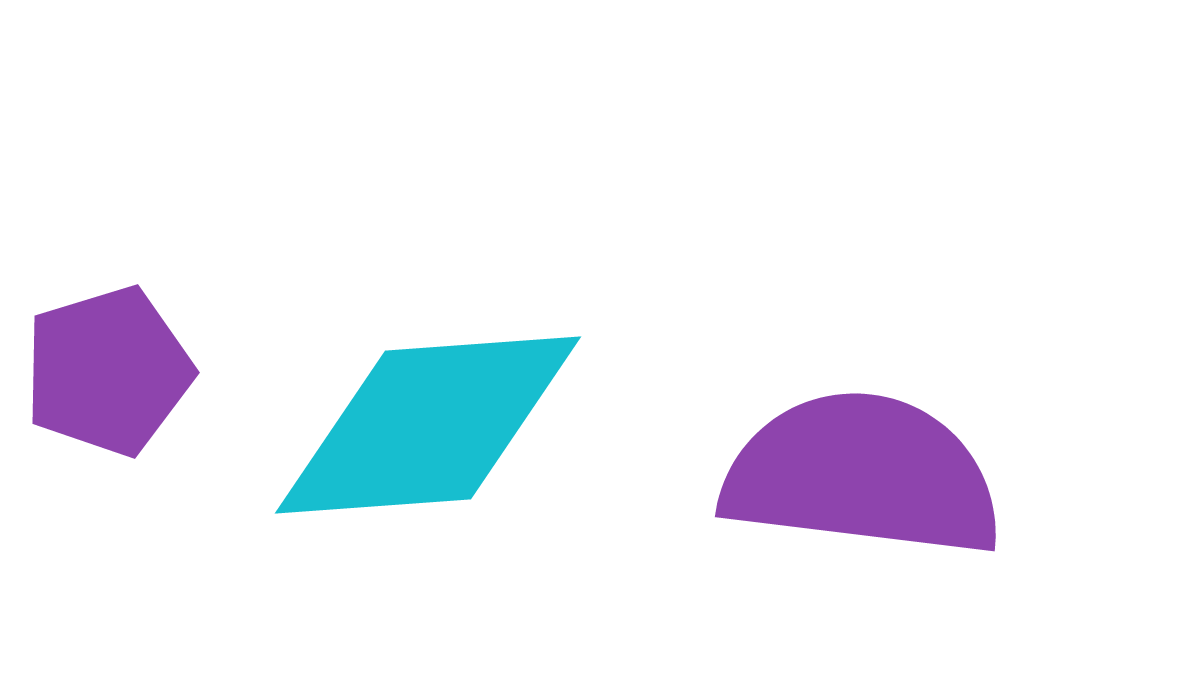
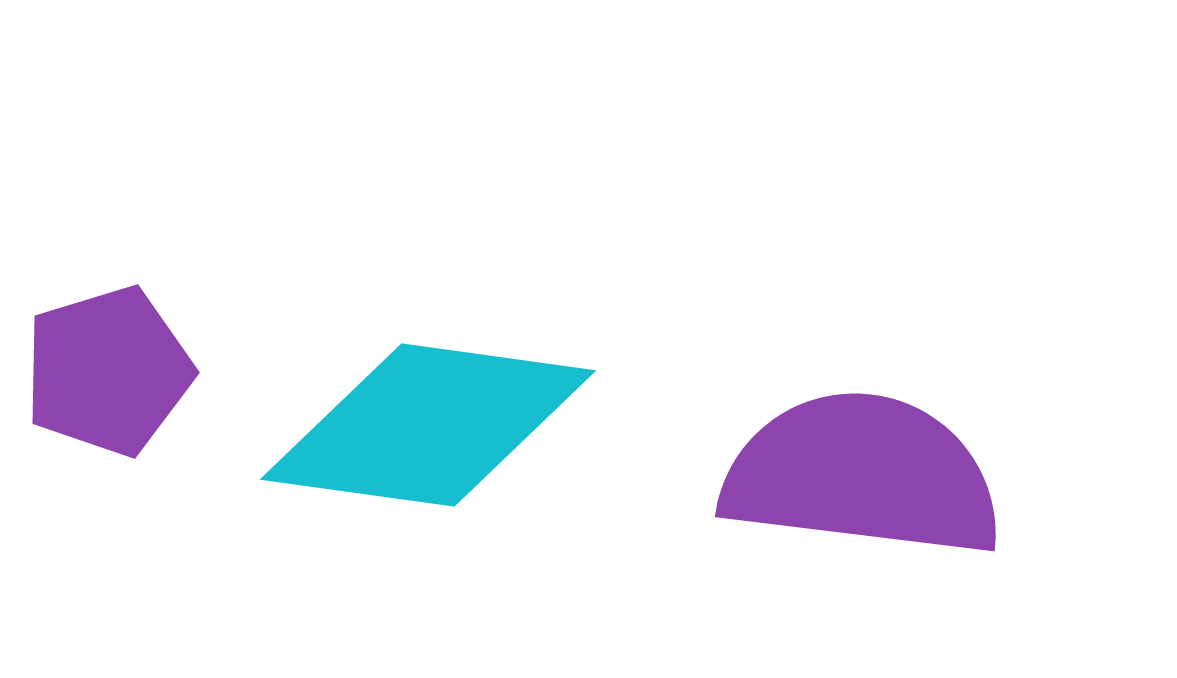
cyan diamond: rotated 12 degrees clockwise
